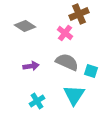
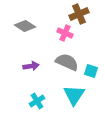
pink cross: rotated 14 degrees counterclockwise
